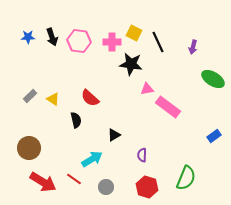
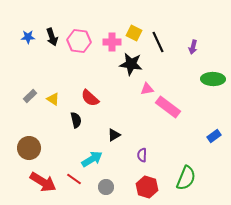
green ellipse: rotated 30 degrees counterclockwise
